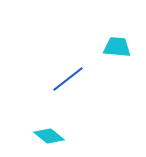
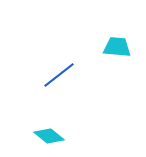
blue line: moved 9 px left, 4 px up
